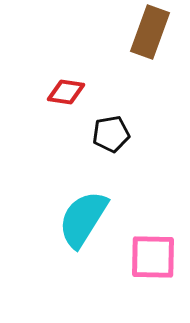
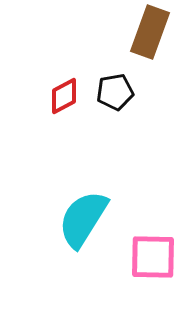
red diamond: moved 2 px left, 4 px down; rotated 36 degrees counterclockwise
black pentagon: moved 4 px right, 42 px up
